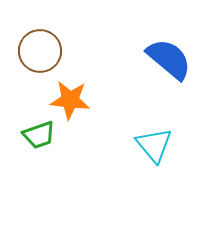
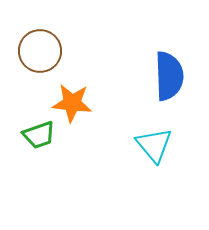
blue semicircle: moved 17 px down; rotated 48 degrees clockwise
orange star: moved 2 px right, 3 px down
